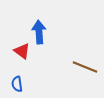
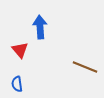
blue arrow: moved 1 px right, 5 px up
red triangle: moved 2 px left, 1 px up; rotated 12 degrees clockwise
